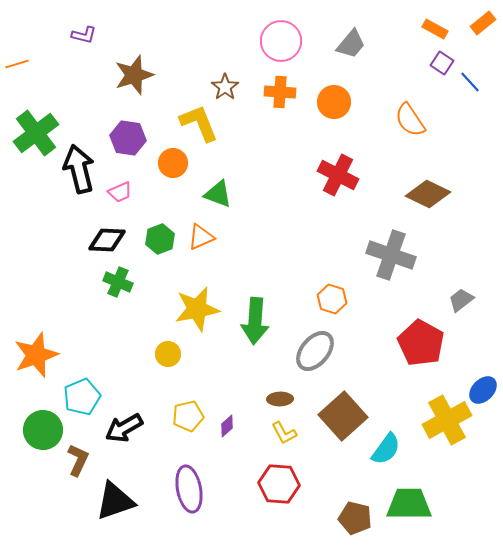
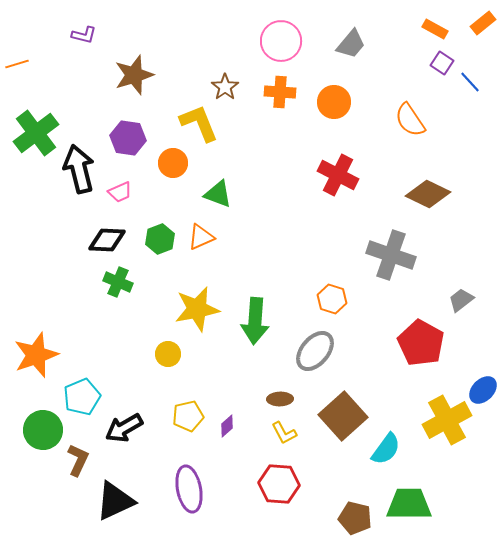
black triangle at (115, 501): rotated 6 degrees counterclockwise
